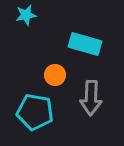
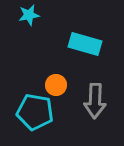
cyan star: moved 3 px right
orange circle: moved 1 px right, 10 px down
gray arrow: moved 4 px right, 3 px down
